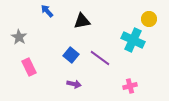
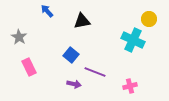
purple line: moved 5 px left, 14 px down; rotated 15 degrees counterclockwise
